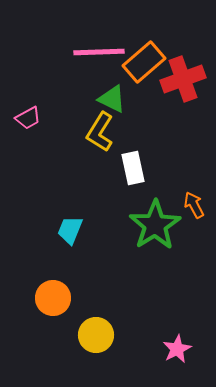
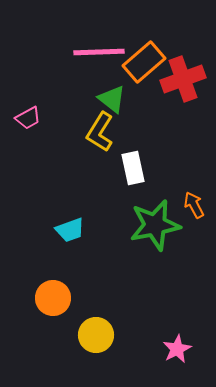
green triangle: rotated 12 degrees clockwise
green star: rotated 21 degrees clockwise
cyan trapezoid: rotated 132 degrees counterclockwise
